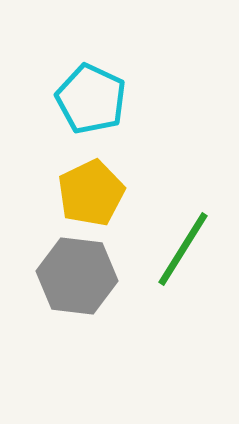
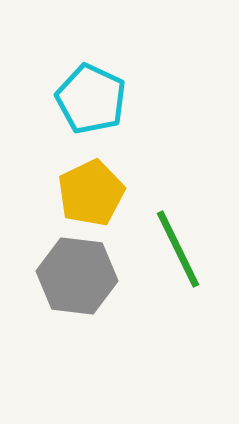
green line: moved 5 px left; rotated 58 degrees counterclockwise
